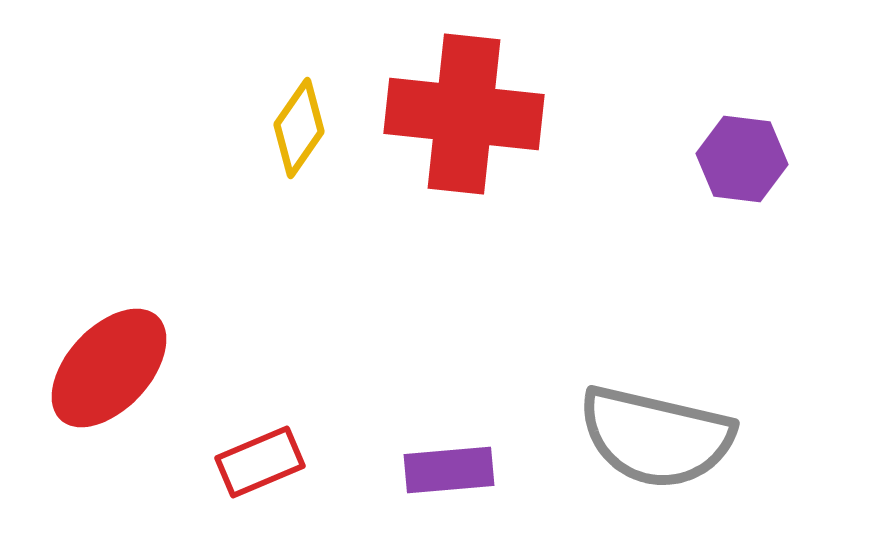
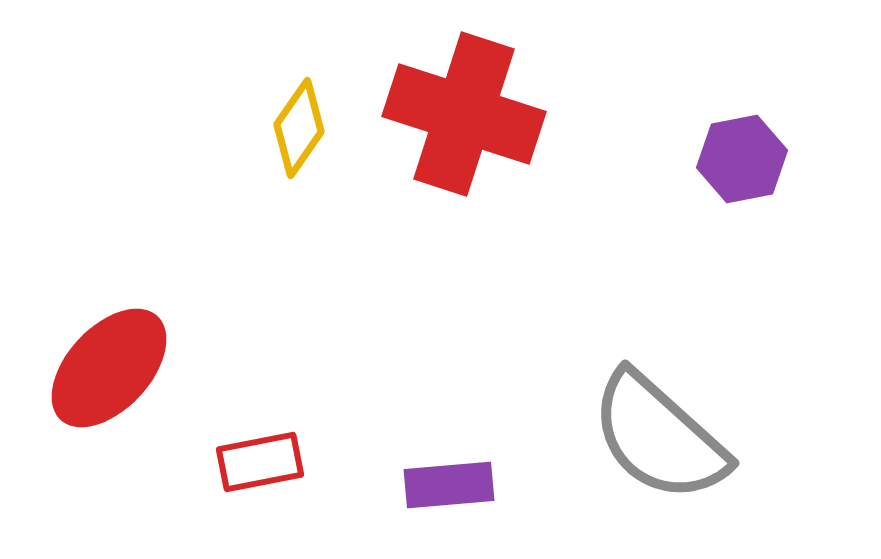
red cross: rotated 12 degrees clockwise
purple hexagon: rotated 18 degrees counterclockwise
gray semicircle: moved 3 px right; rotated 29 degrees clockwise
red rectangle: rotated 12 degrees clockwise
purple rectangle: moved 15 px down
